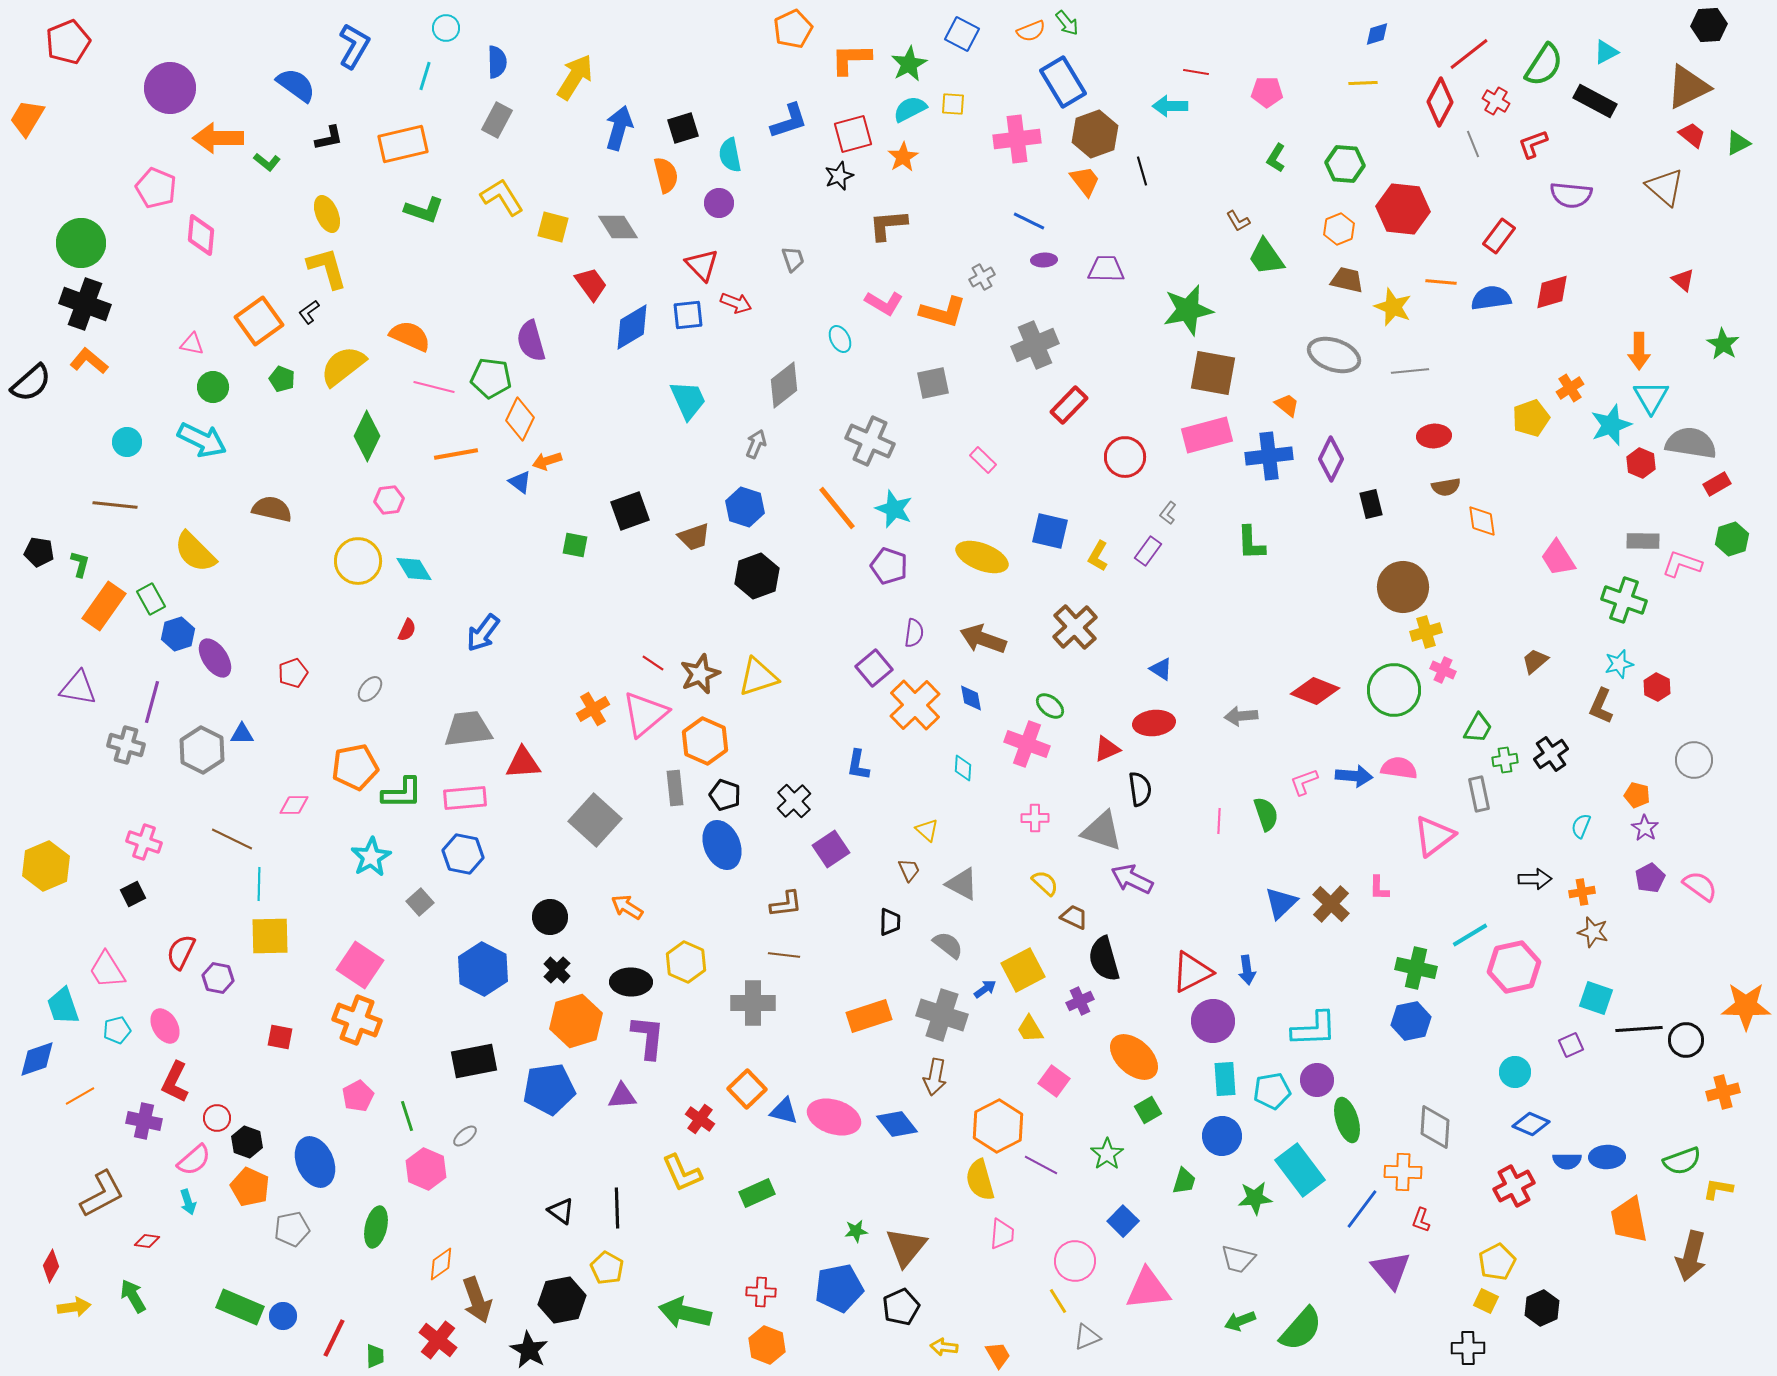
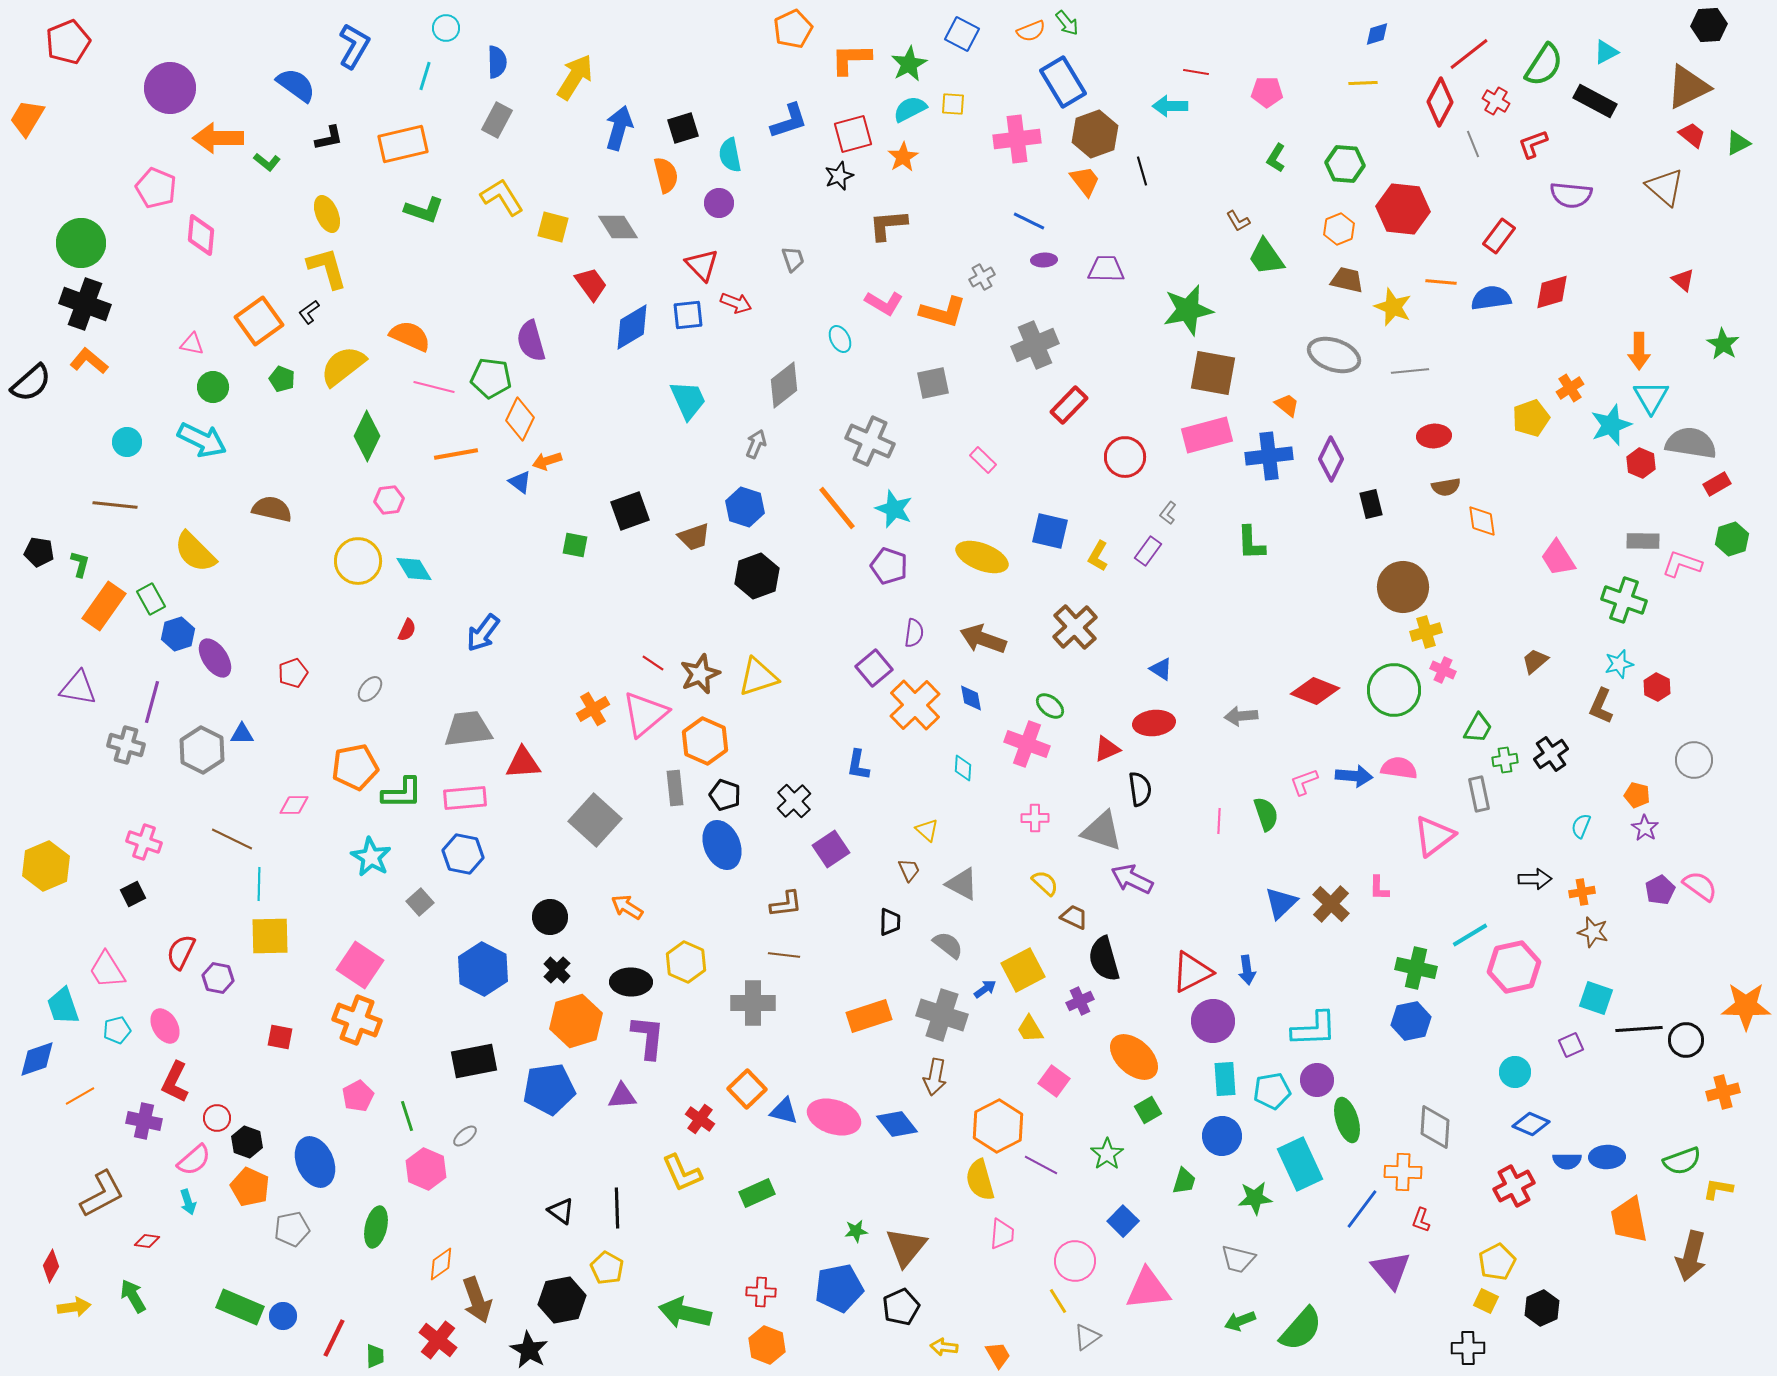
cyan star at (371, 857): rotated 12 degrees counterclockwise
purple pentagon at (1650, 878): moved 10 px right, 12 px down
cyan rectangle at (1300, 1170): moved 6 px up; rotated 12 degrees clockwise
gray triangle at (1087, 1337): rotated 12 degrees counterclockwise
